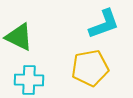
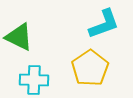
yellow pentagon: rotated 24 degrees counterclockwise
cyan cross: moved 5 px right
